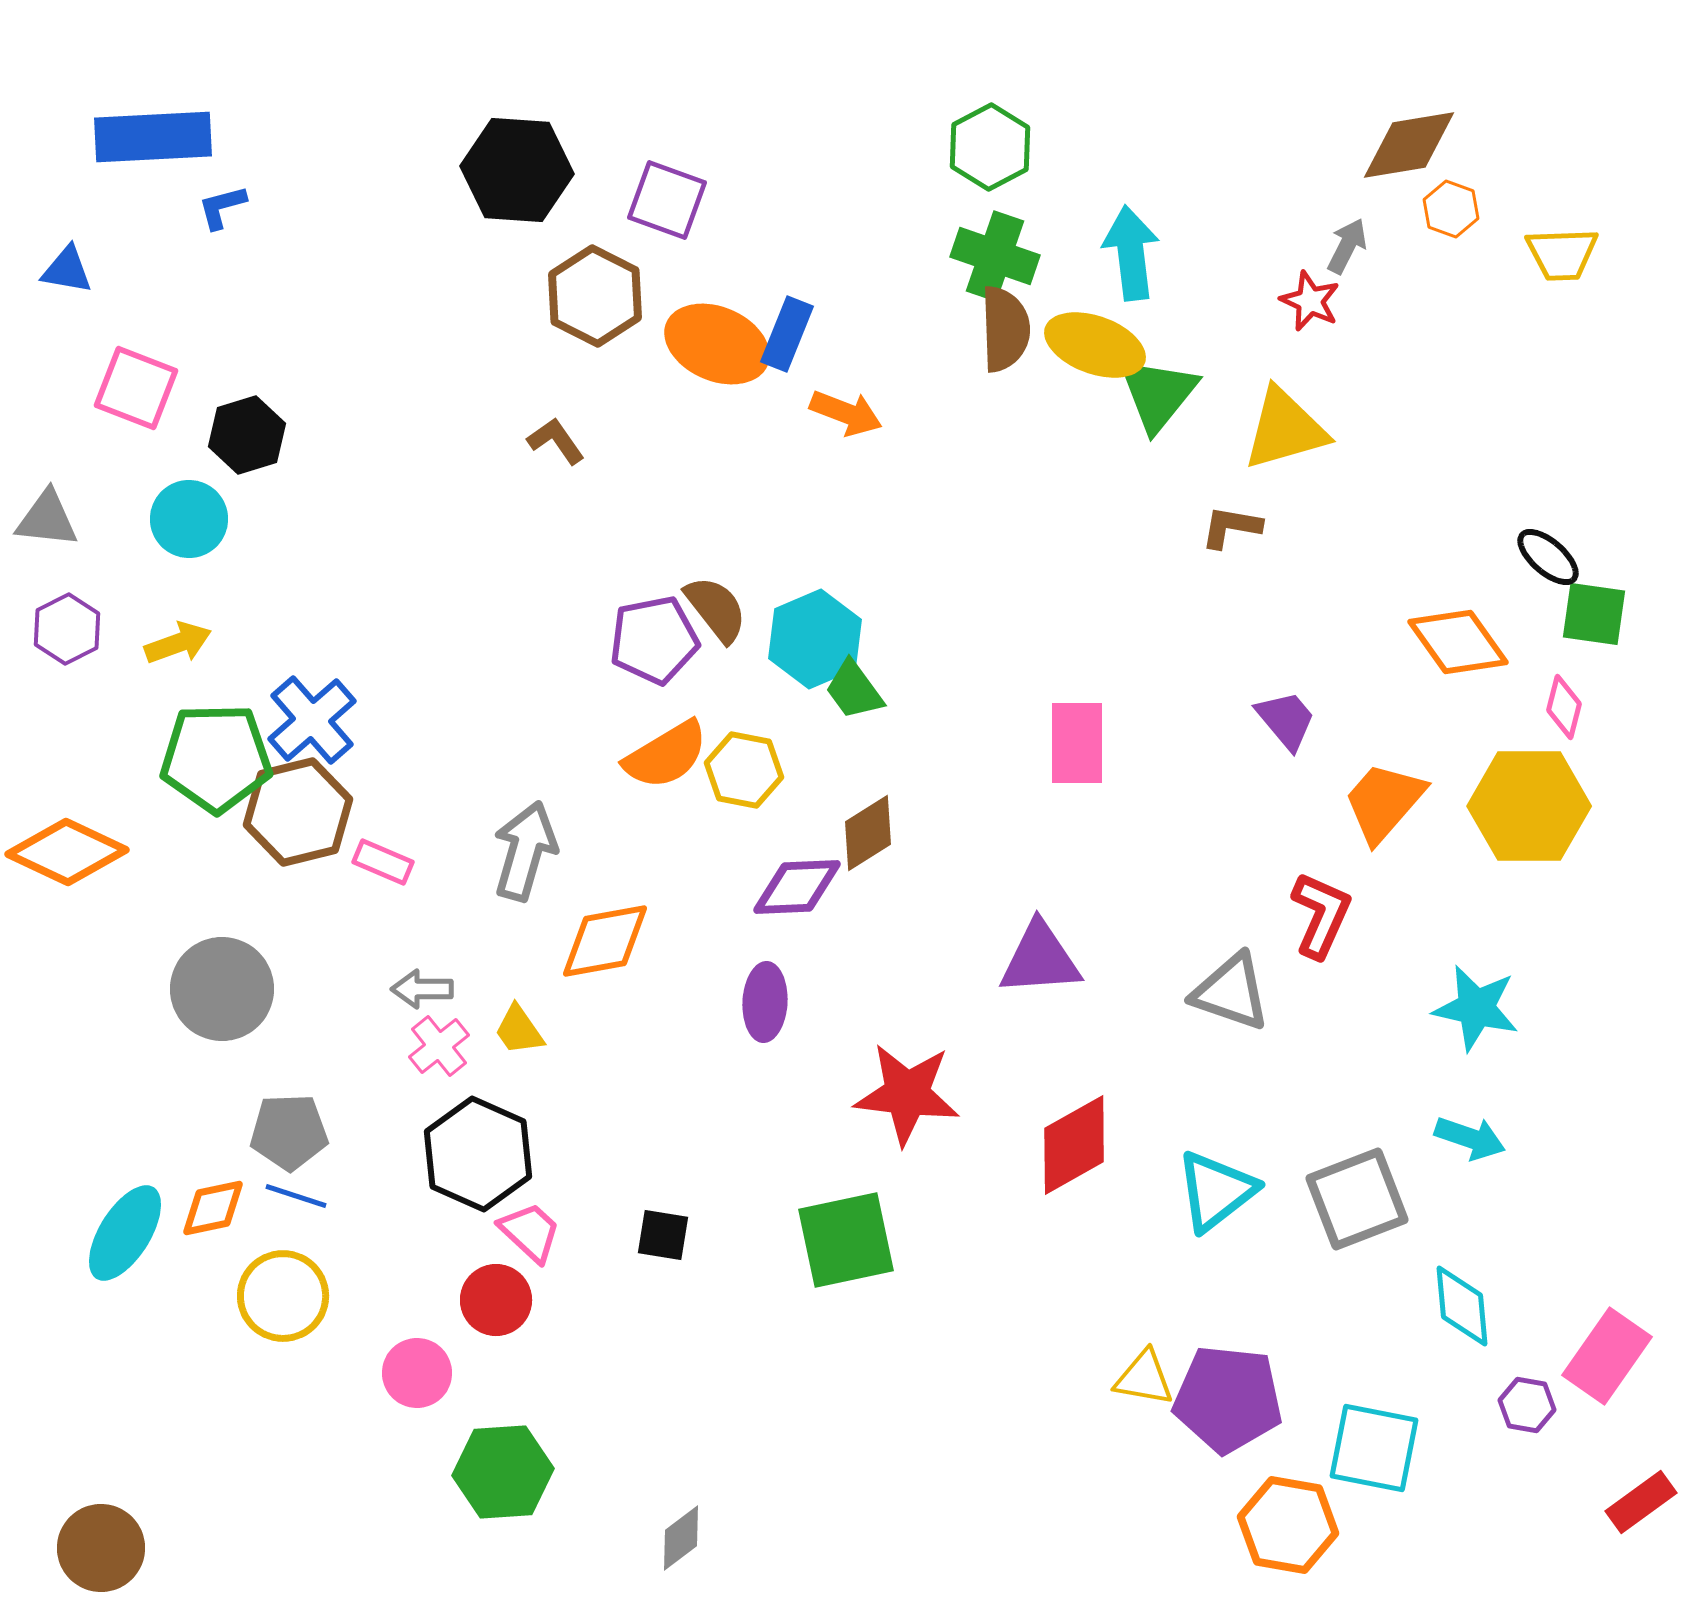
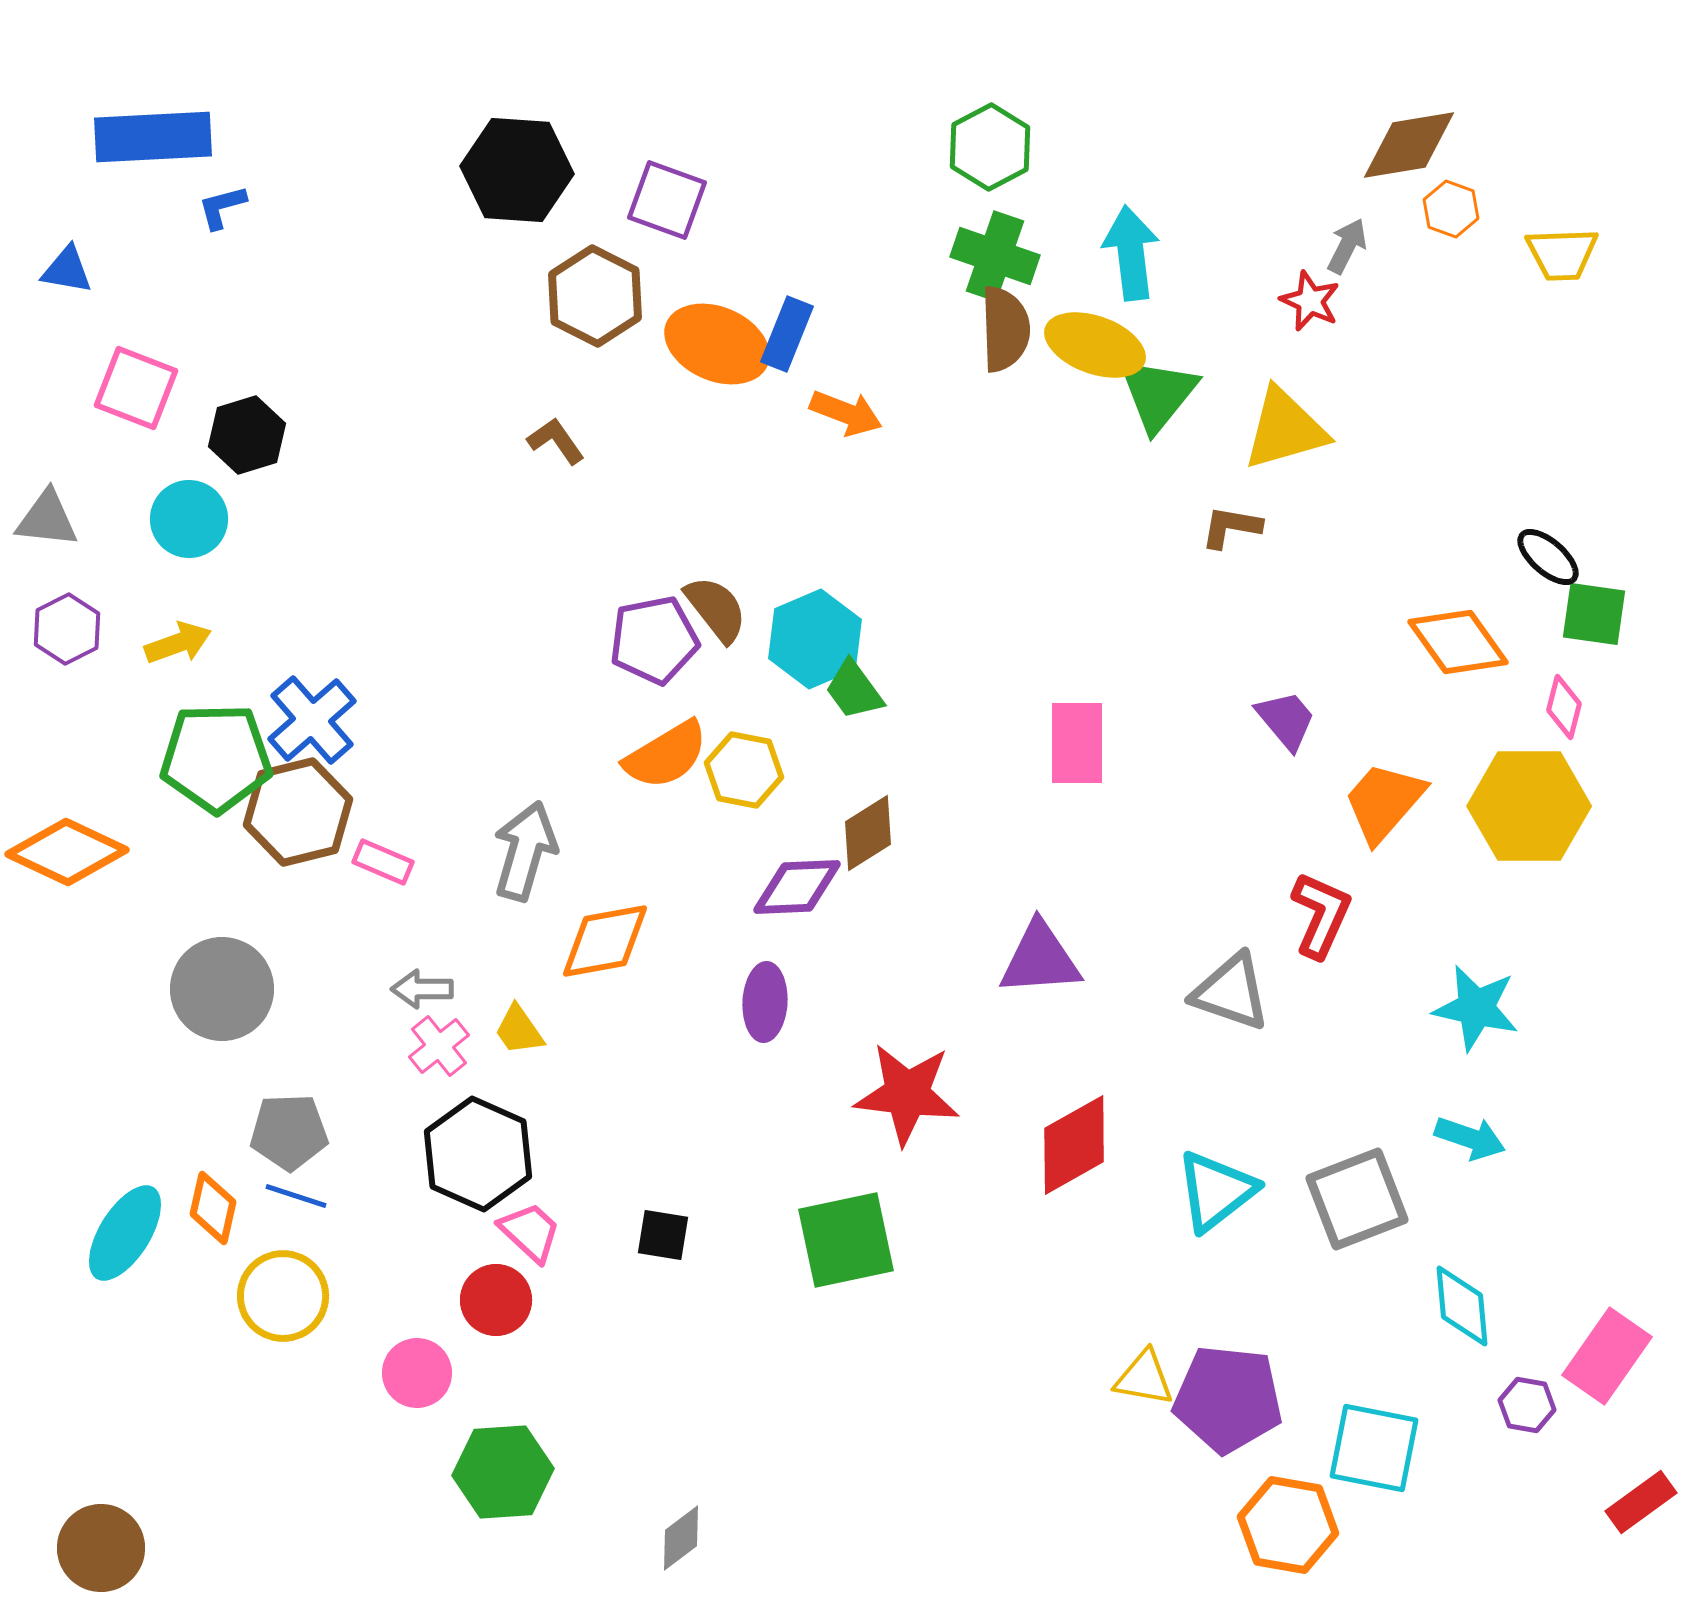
orange diamond at (213, 1208): rotated 66 degrees counterclockwise
